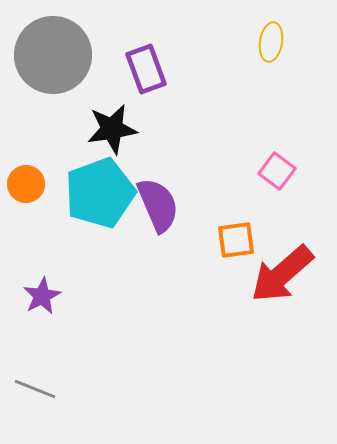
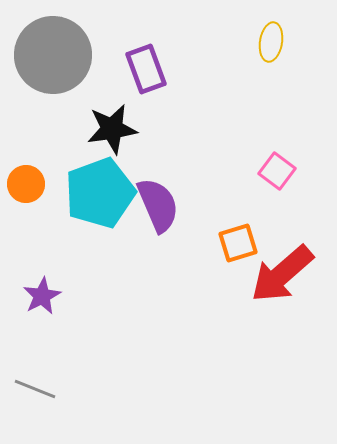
orange square: moved 2 px right, 3 px down; rotated 9 degrees counterclockwise
